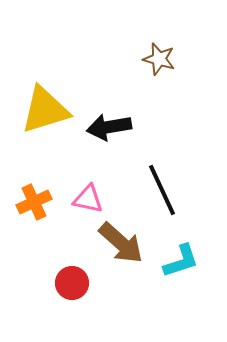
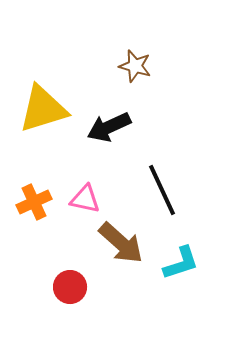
brown star: moved 24 px left, 7 px down
yellow triangle: moved 2 px left, 1 px up
black arrow: rotated 15 degrees counterclockwise
pink triangle: moved 3 px left
cyan L-shape: moved 2 px down
red circle: moved 2 px left, 4 px down
